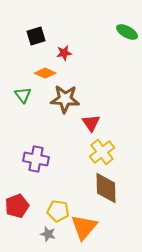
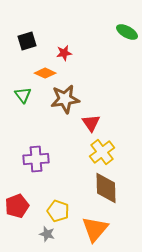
black square: moved 9 px left, 5 px down
brown star: rotated 12 degrees counterclockwise
purple cross: rotated 15 degrees counterclockwise
yellow pentagon: rotated 10 degrees clockwise
orange triangle: moved 11 px right, 2 px down
gray star: moved 1 px left
